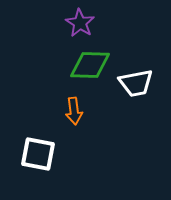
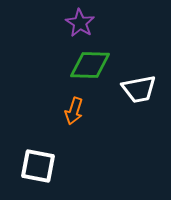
white trapezoid: moved 3 px right, 6 px down
orange arrow: rotated 24 degrees clockwise
white square: moved 12 px down
